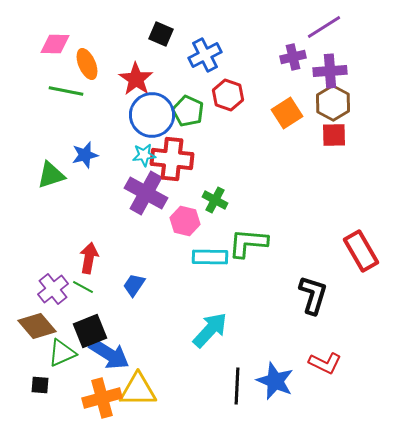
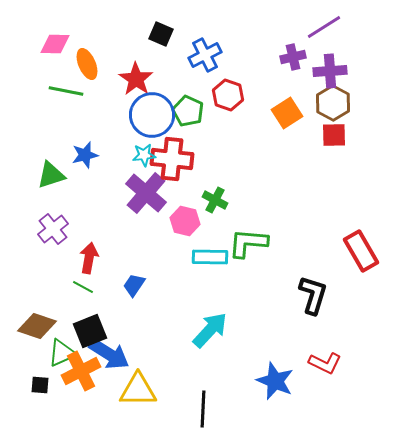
purple cross at (146, 193): rotated 12 degrees clockwise
purple cross at (53, 289): moved 60 px up
brown diamond at (37, 326): rotated 30 degrees counterclockwise
black line at (237, 386): moved 34 px left, 23 px down
orange cross at (102, 398): moved 21 px left, 27 px up; rotated 12 degrees counterclockwise
